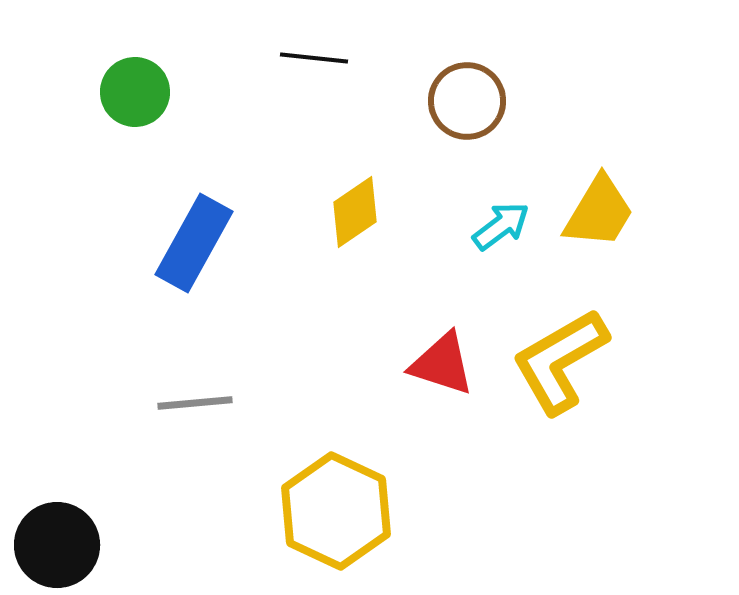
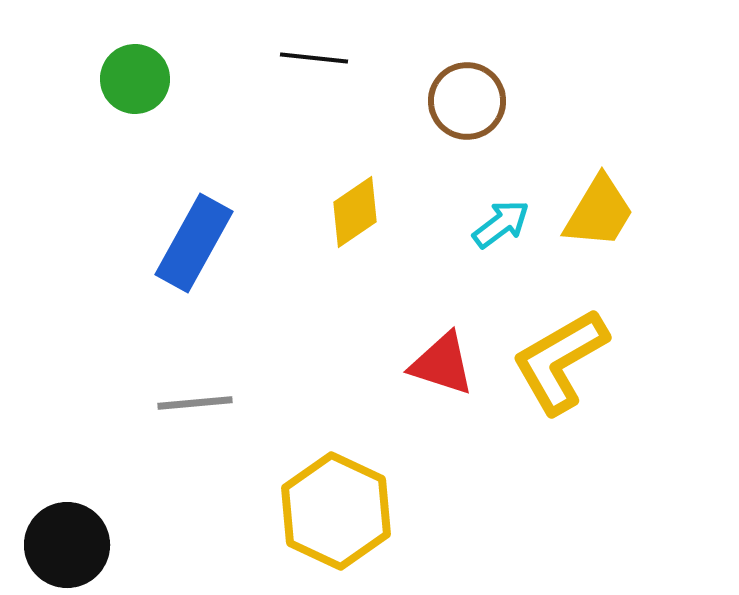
green circle: moved 13 px up
cyan arrow: moved 2 px up
black circle: moved 10 px right
